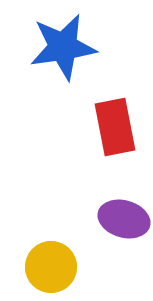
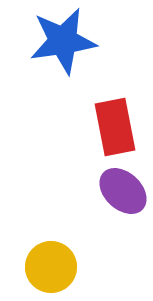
blue star: moved 6 px up
purple ellipse: moved 1 px left, 28 px up; rotated 27 degrees clockwise
